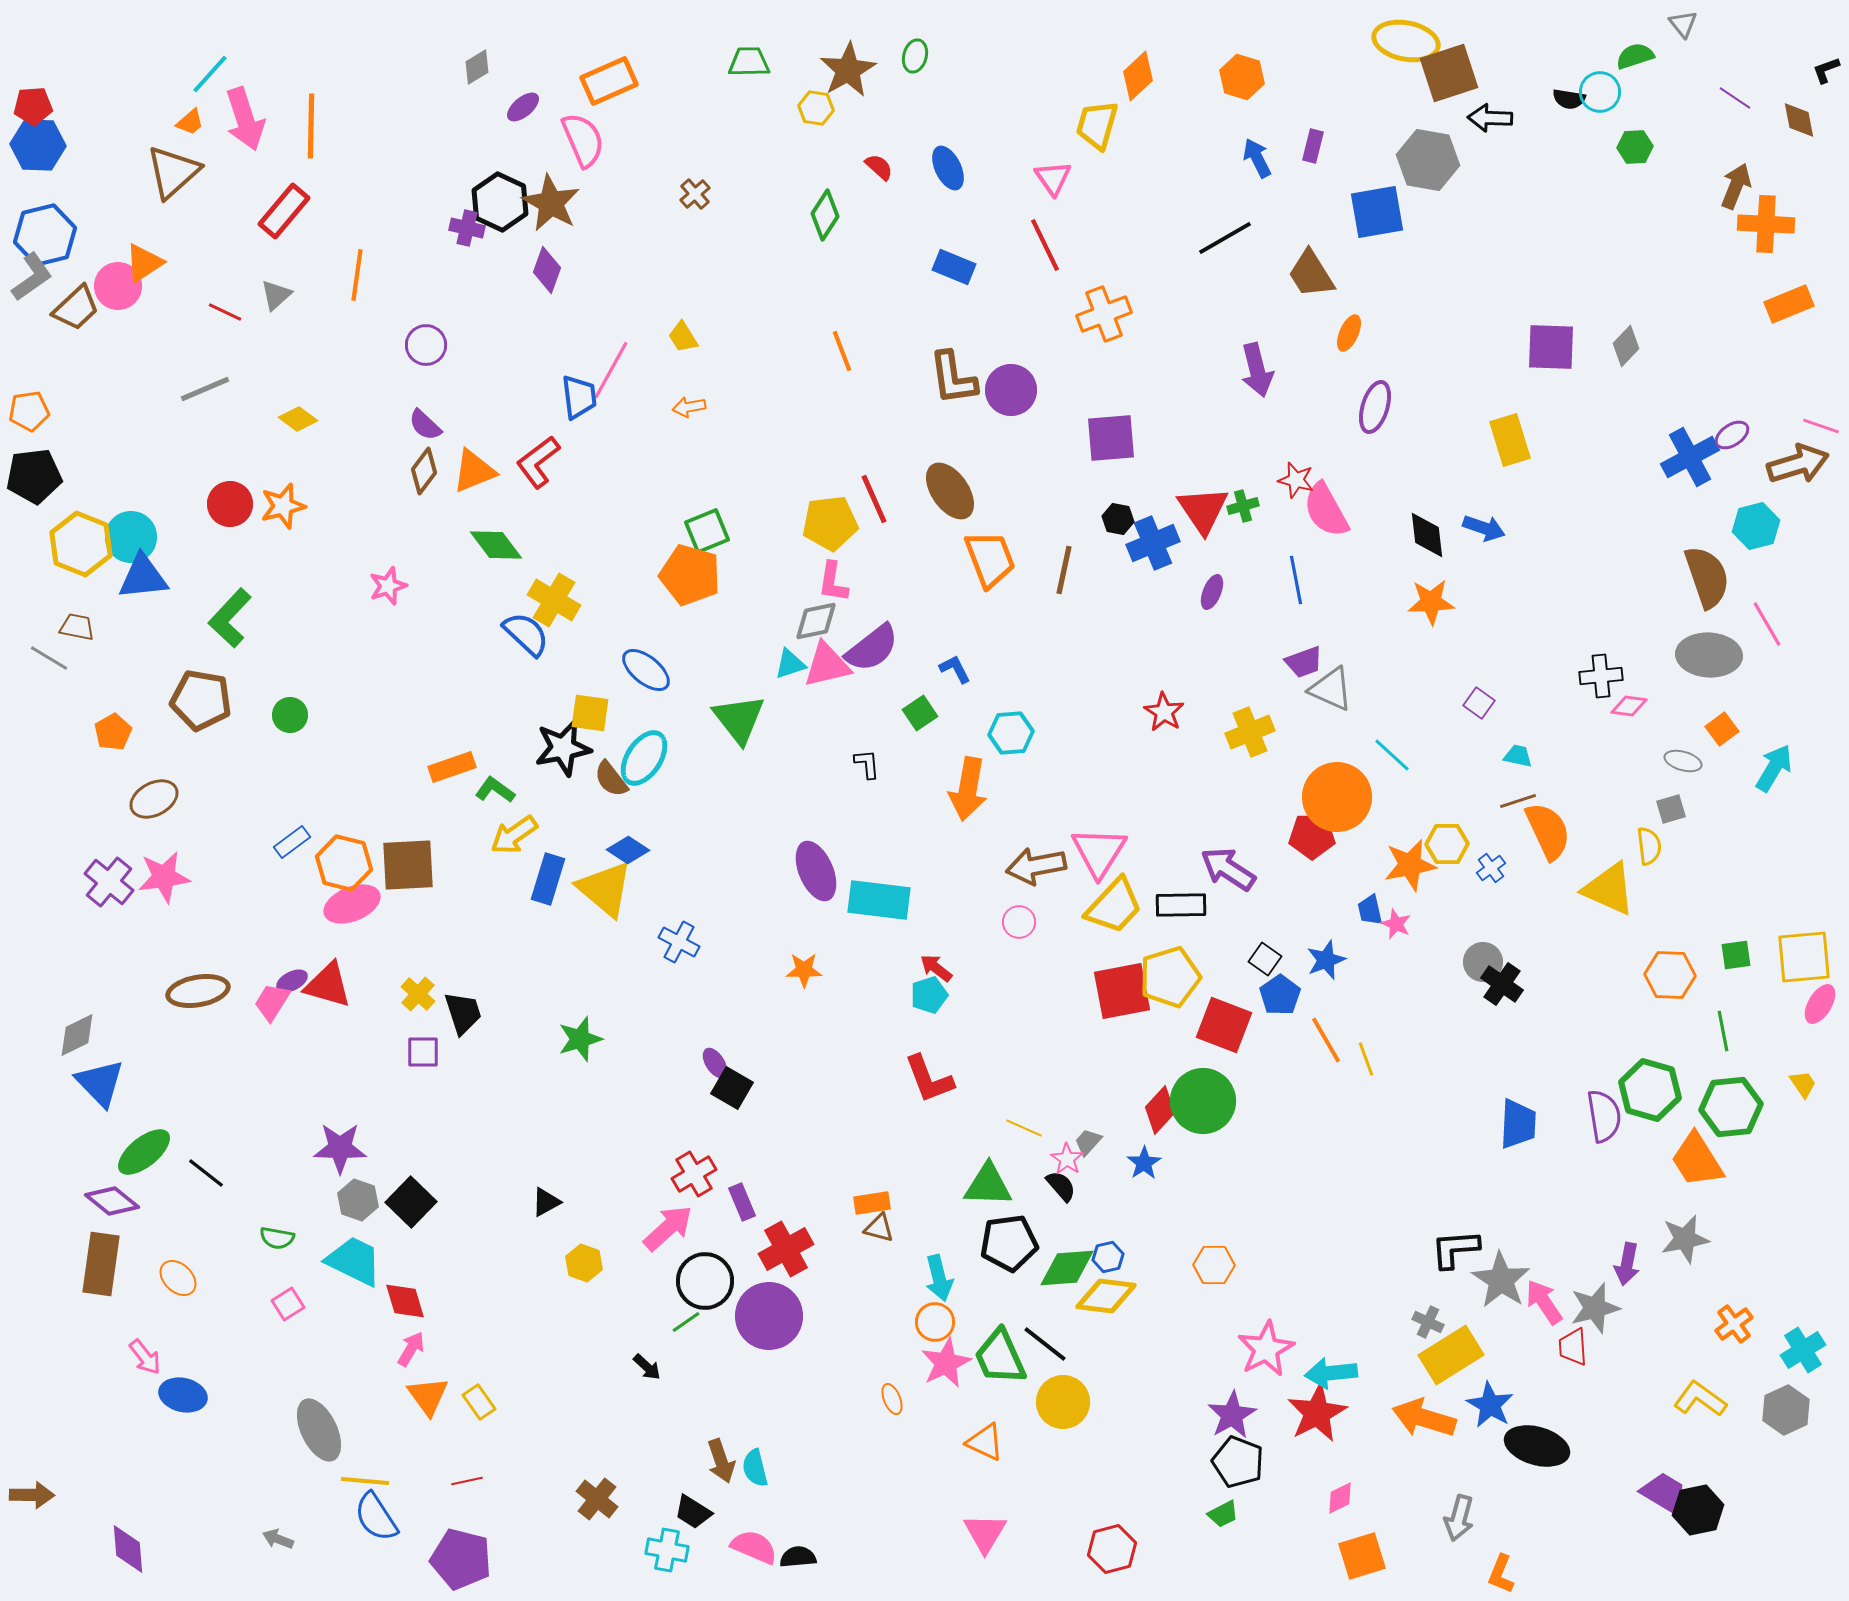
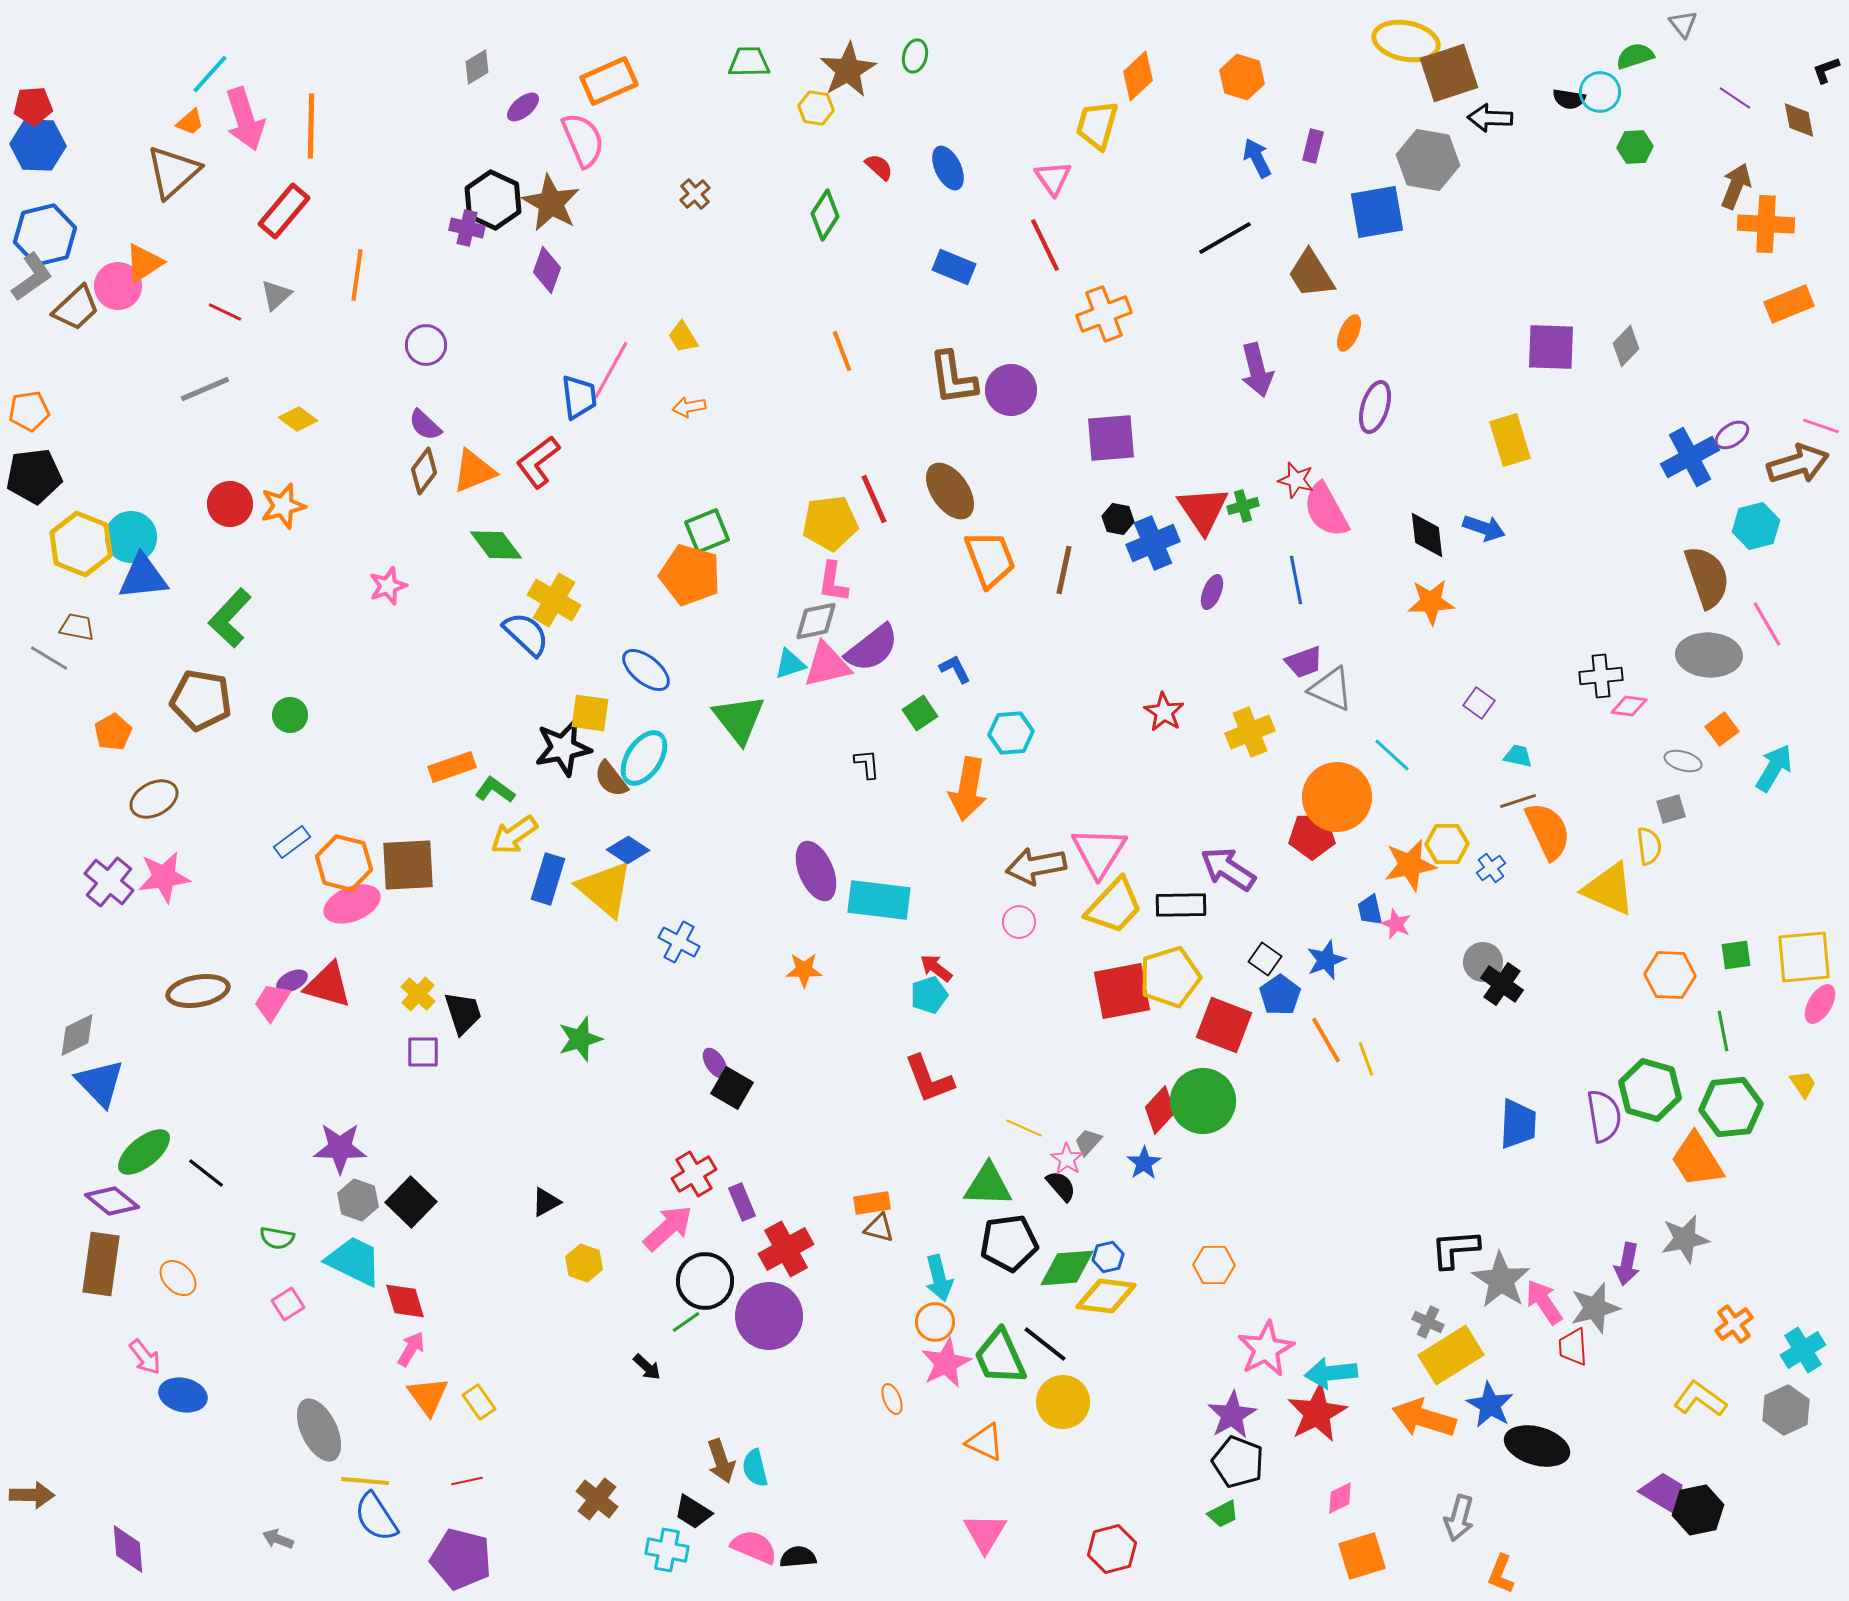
black hexagon at (500, 202): moved 7 px left, 2 px up
